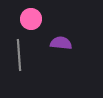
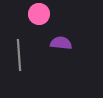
pink circle: moved 8 px right, 5 px up
